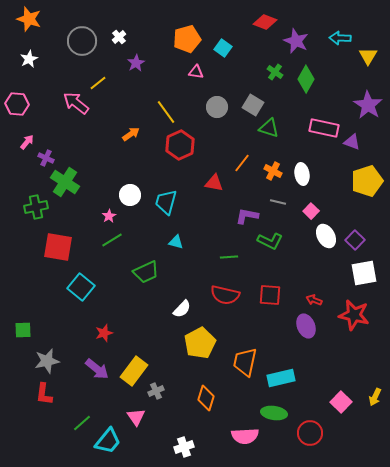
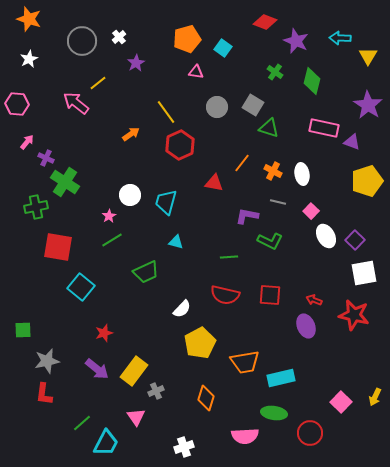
green diamond at (306, 79): moved 6 px right, 2 px down; rotated 16 degrees counterclockwise
orange trapezoid at (245, 362): rotated 112 degrees counterclockwise
cyan trapezoid at (108, 441): moved 2 px left, 2 px down; rotated 12 degrees counterclockwise
